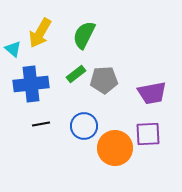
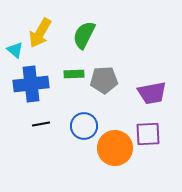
cyan triangle: moved 2 px right, 1 px down
green rectangle: moved 2 px left; rotated 36 degrees clockwise
